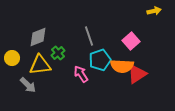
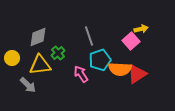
yellow arrow: moved 13 px left, 18 px down
orange semicircle: moved 2 px left, 3 px down
